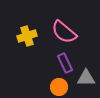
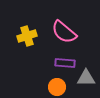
purple rectangle: rotated 60 degrees counterclockwise
orange circle: moved 2 px left
